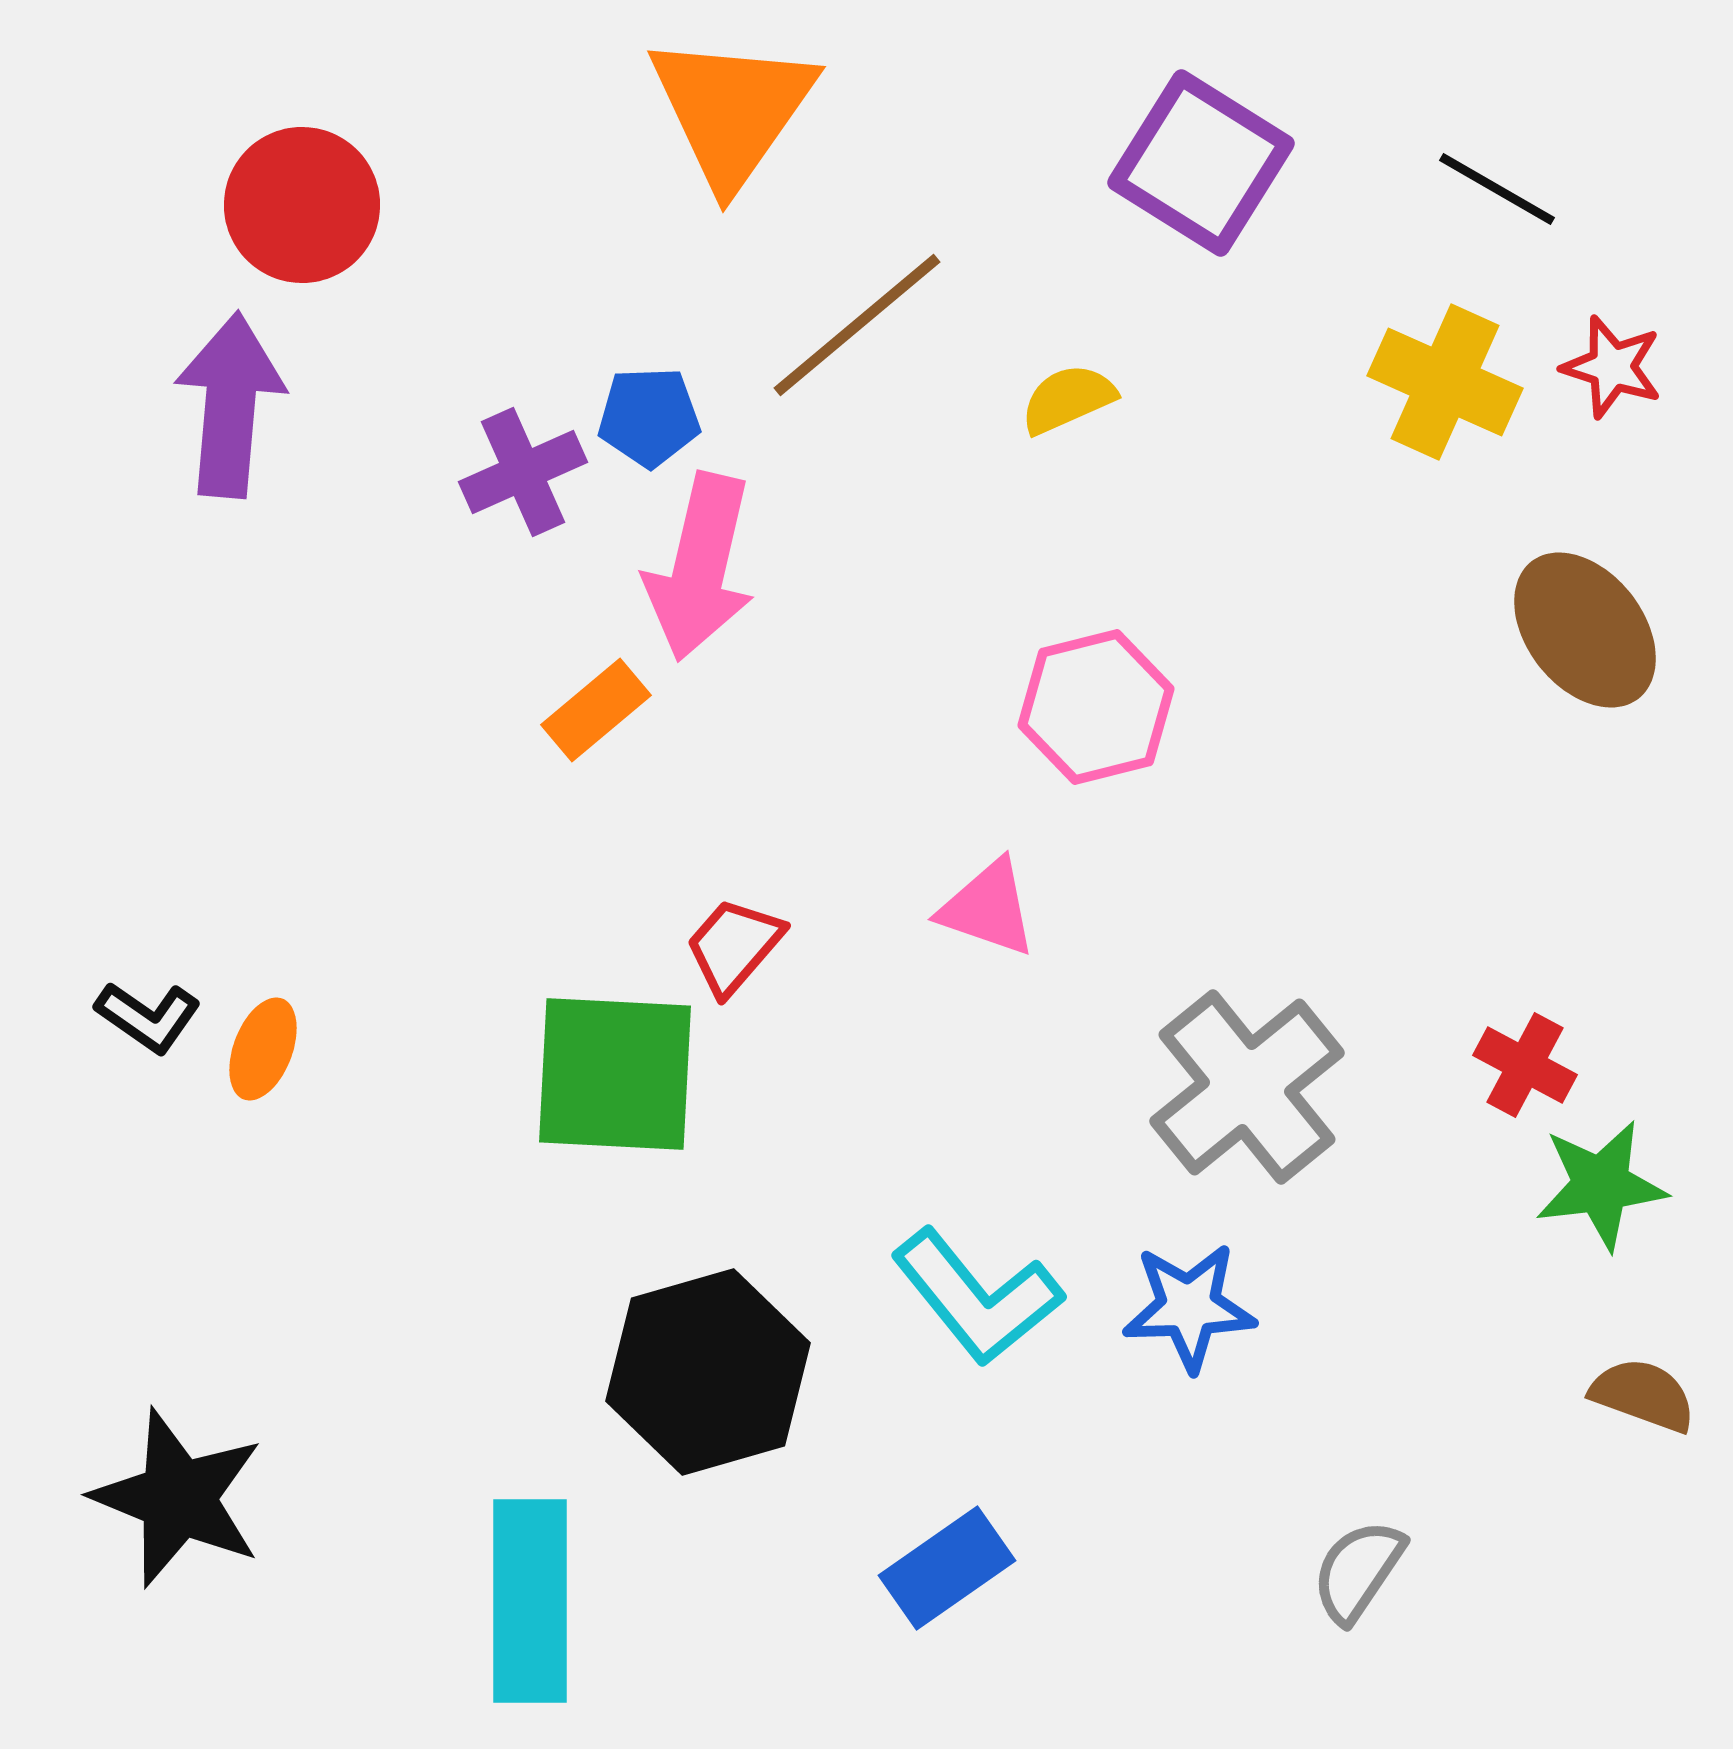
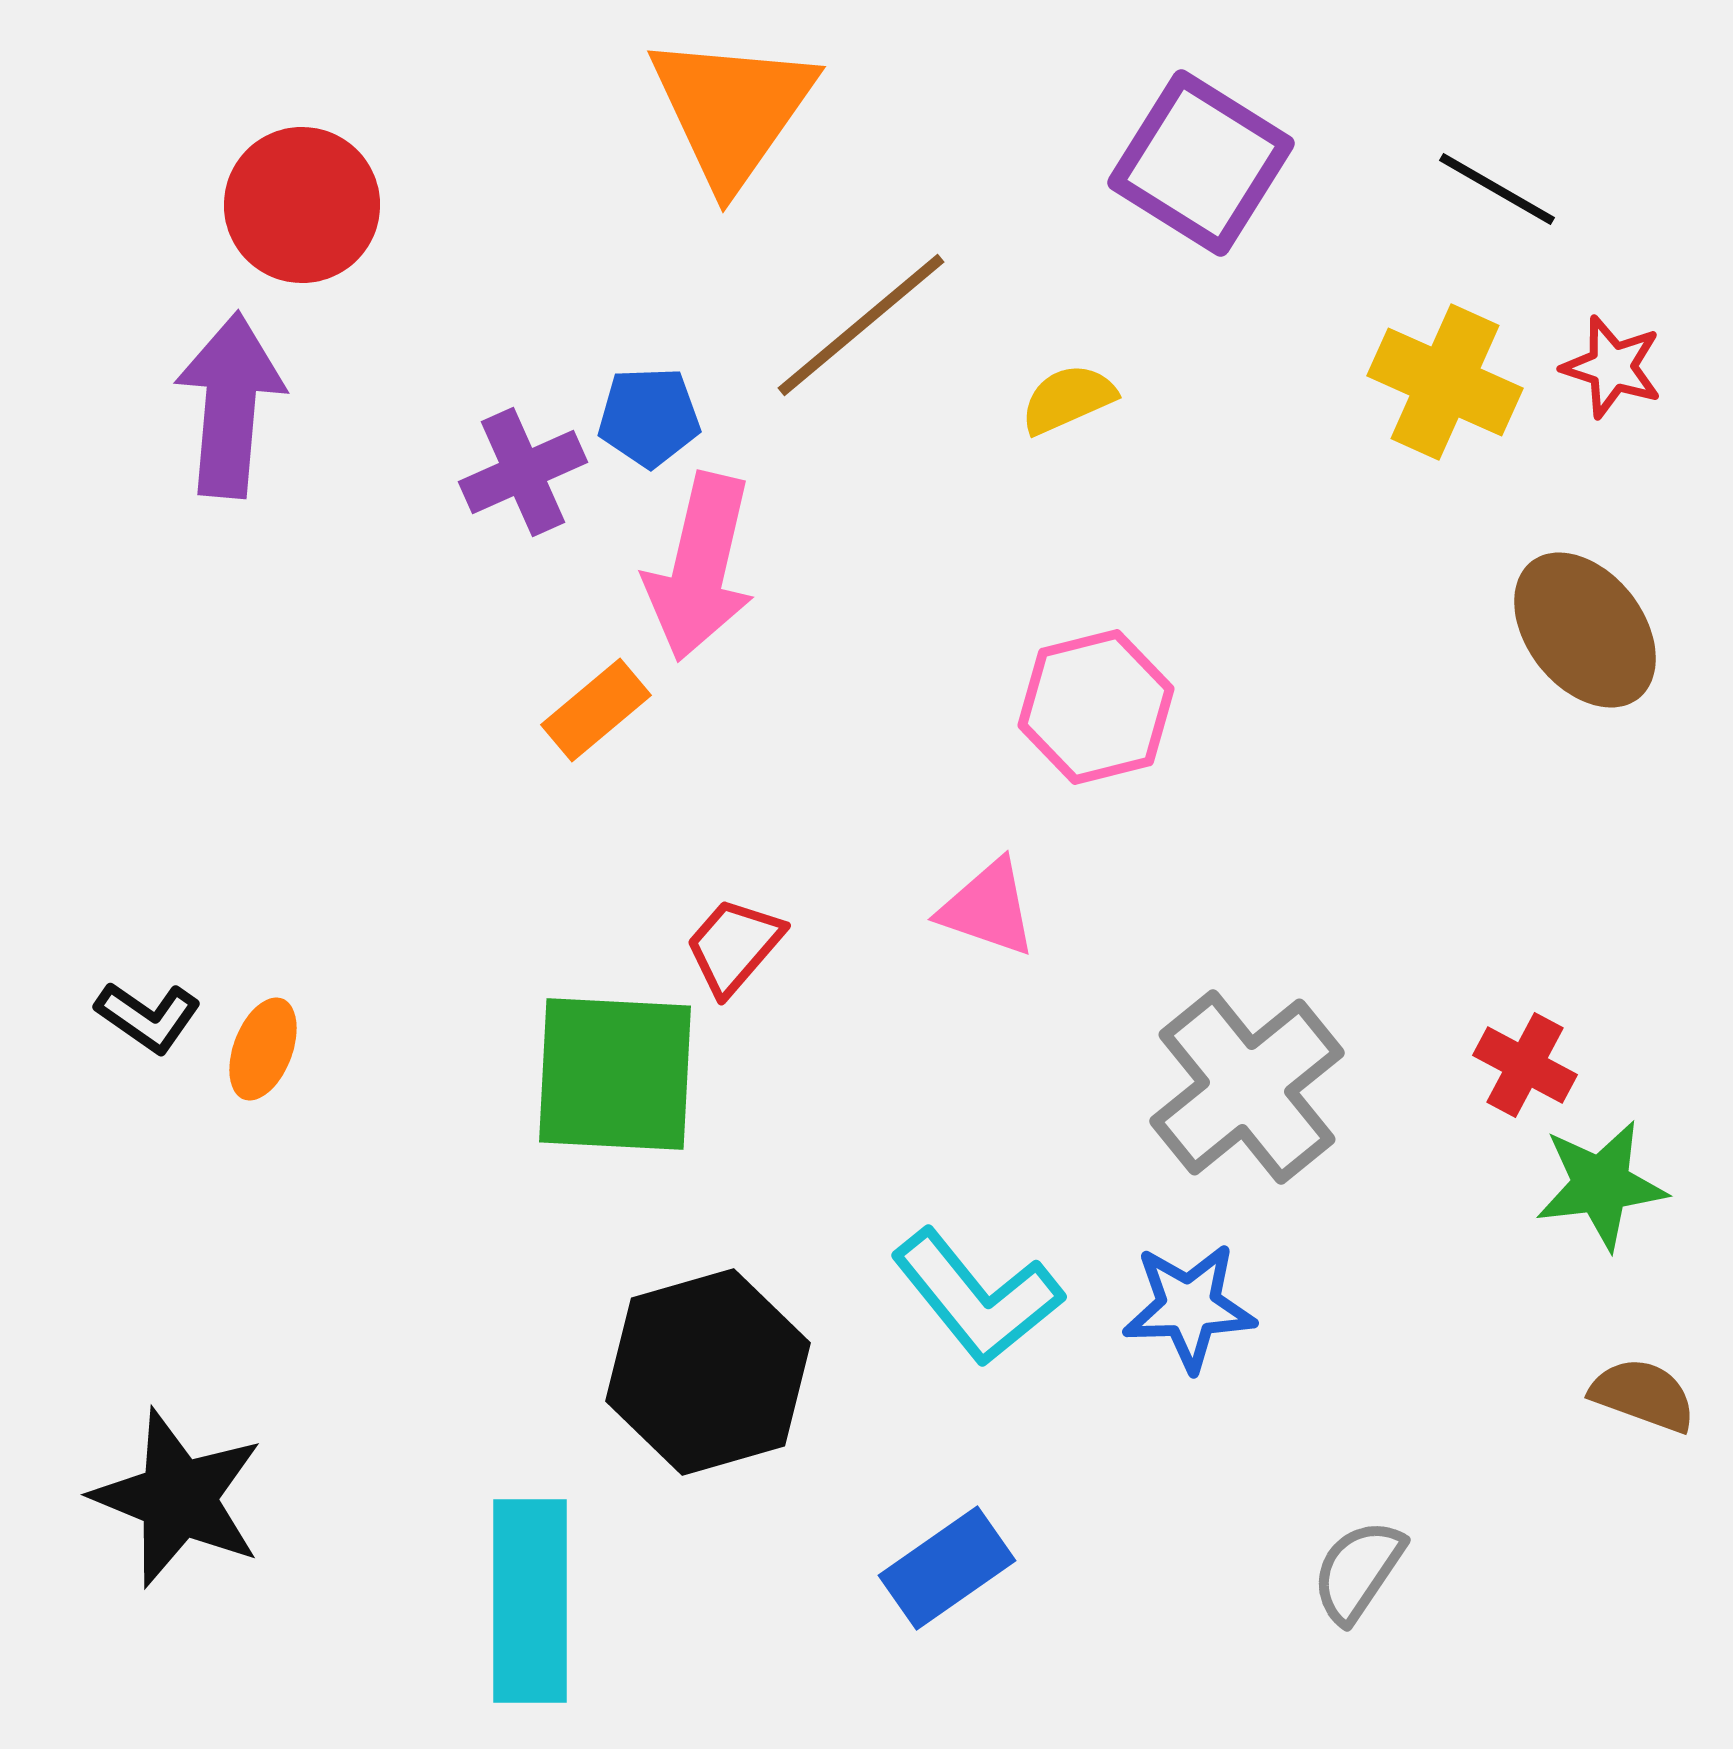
brown line: moved 4 px right
